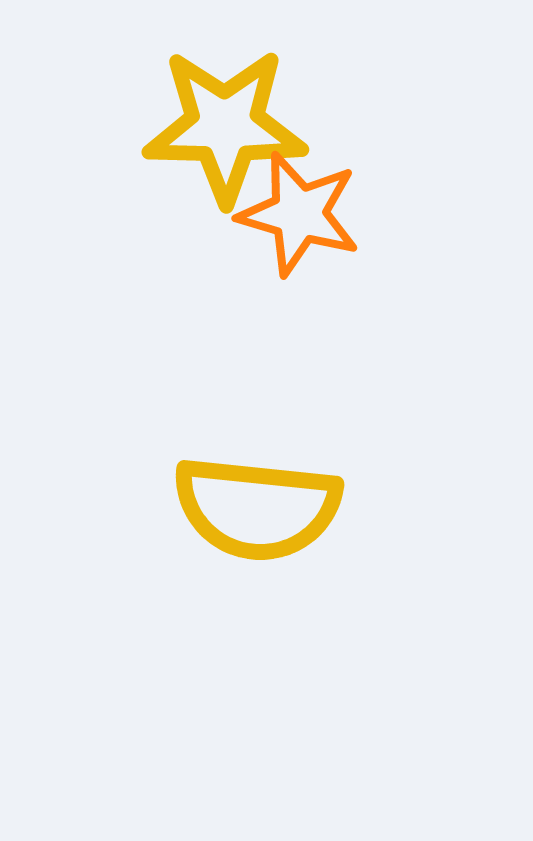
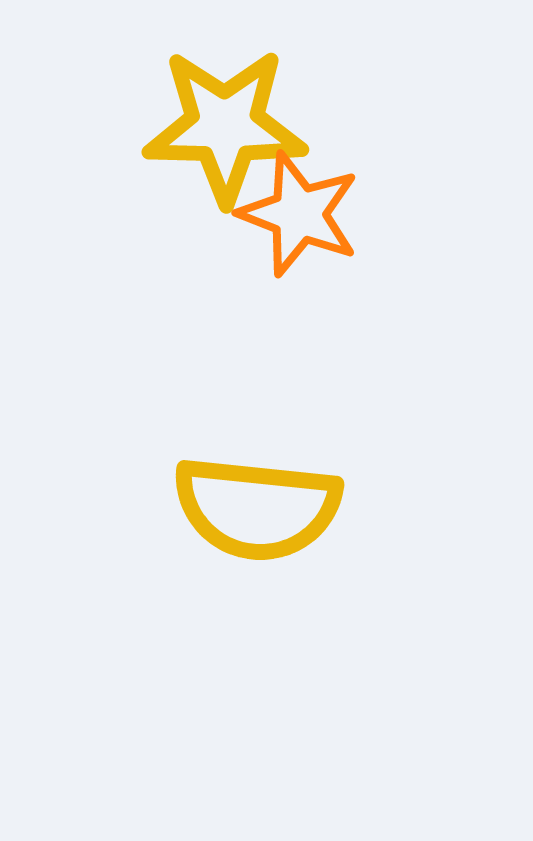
orange star: rotated 5 degrees clockwise
